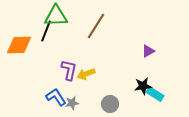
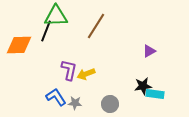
purple triangle: moved 1 px right
cyan rectangle: rotated 24 degrees counterclockwise
gray star: moved 3 px right; rotated 16 degrees clockwise
